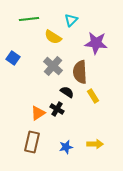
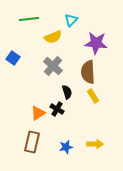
yellow semicircle: rotated 54 degrees counterclockwise
brown semicircle: moved 8 px right
black semicircle: rotated 40 degrees clockwise
